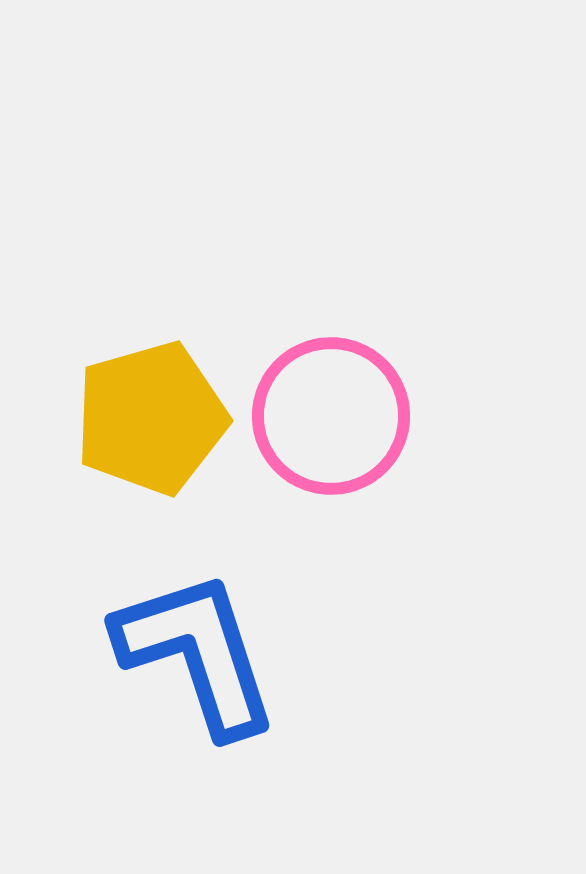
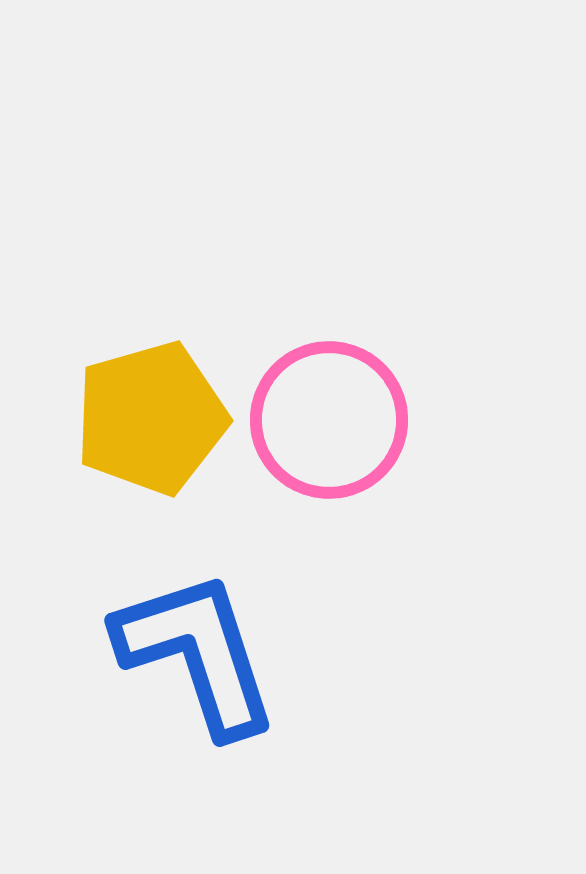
pink circle: moved 2 px left, 4 px down
